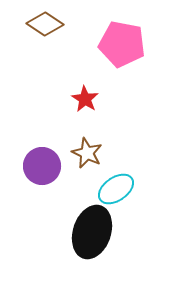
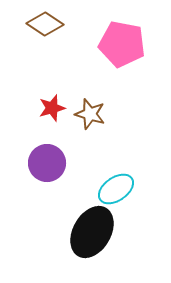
red star: moved 33 px left, 9 px down; rotated 24 degrees clockwise
brown star: moved 3 px right, 39 px up; rotated 8 degrees counterclockwise
purple circle: moved 5 px right, 3 px up
black ellipse: rotated 12 degrees clockwise
